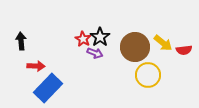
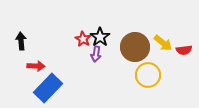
purple arrow: moved 1 px right, 1 px down; rotated 77 degrees clockwise
